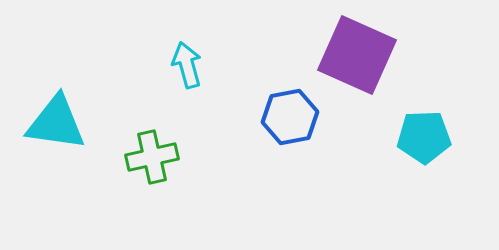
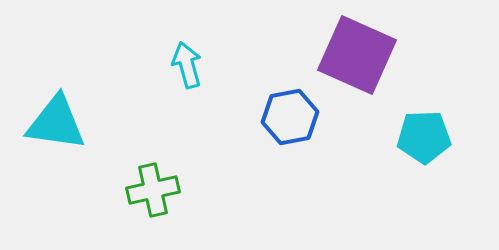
green cross: moved 1 px right, 33 px down
